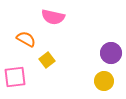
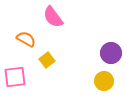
pink semicircle: rotated 40 degrees clockwise
